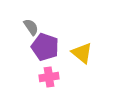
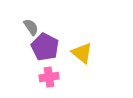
purple pentagon: rotated 8 degrees clockwise
